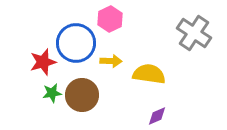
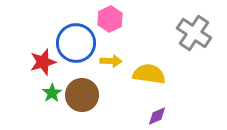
green star: rotated 24 degrees counterclockwise
